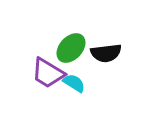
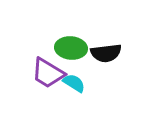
green ellipse: rotated 52 degrees clockwise
